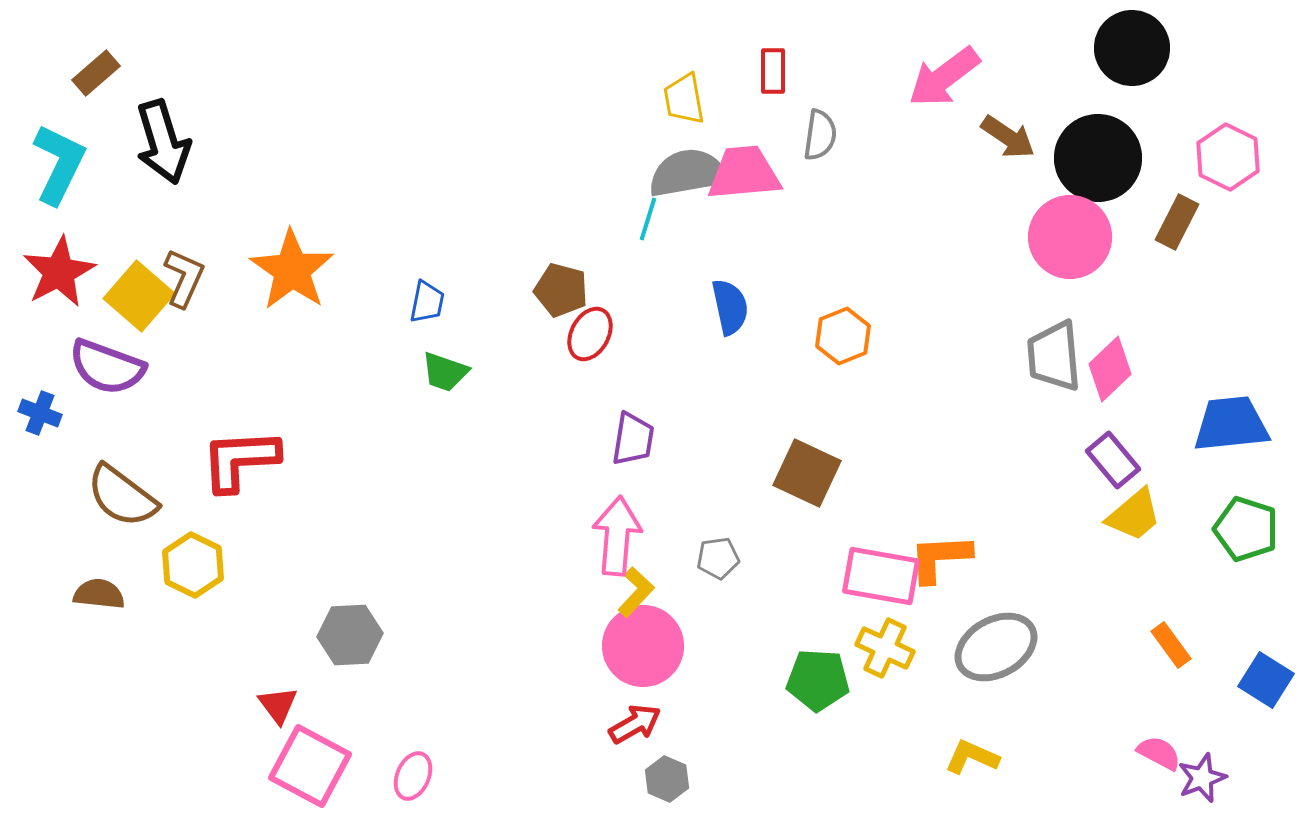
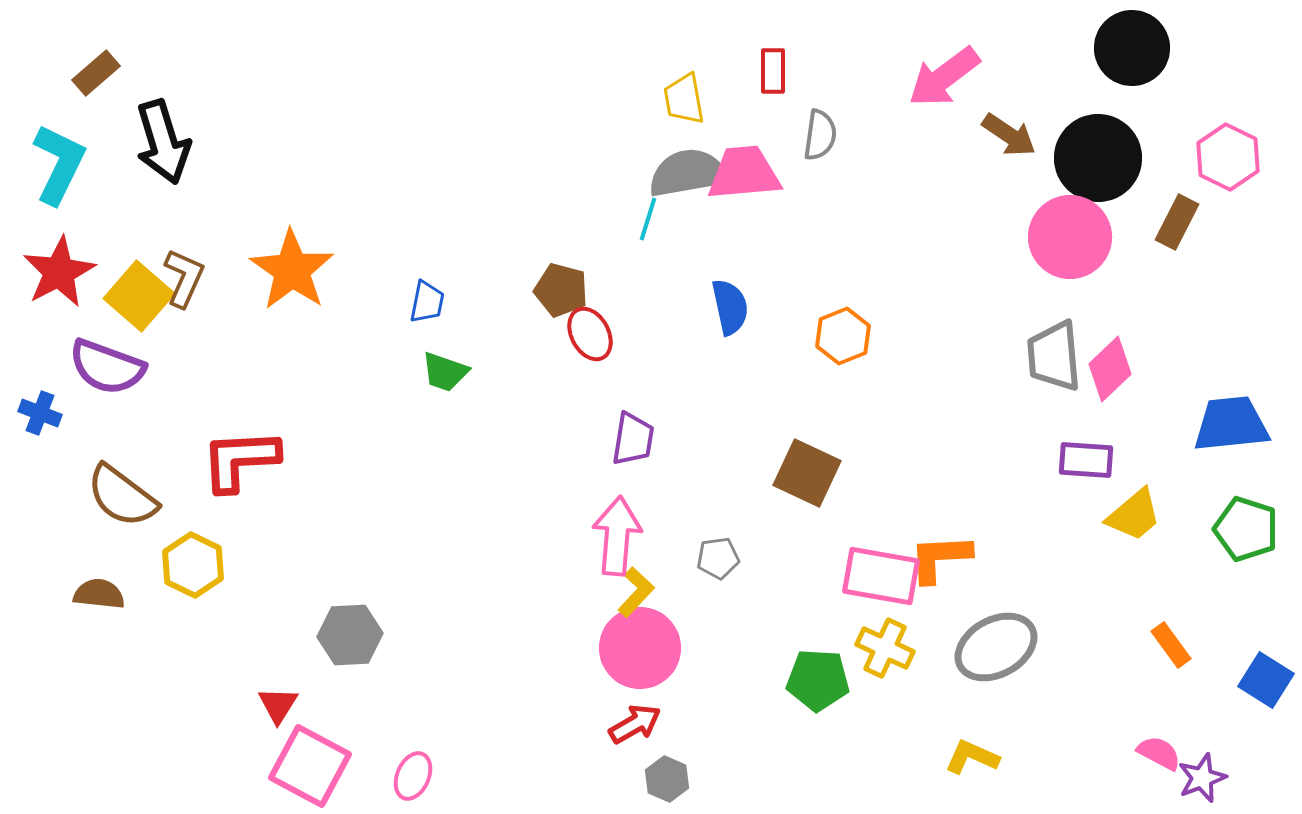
brown arrow at (1008, 137): moved 1 px right, 2 px up
red ellipse at (590, 334): rotated 56 degrees counterclockwise
purple rectangle at (1113, 460): moved 27 px left; rotated 46 degrees counterclockwise
pink circle at (643, 646): moved 3 px left, 2 px down
red triangle at (278, 705): rotated 9 degrees clockwise
